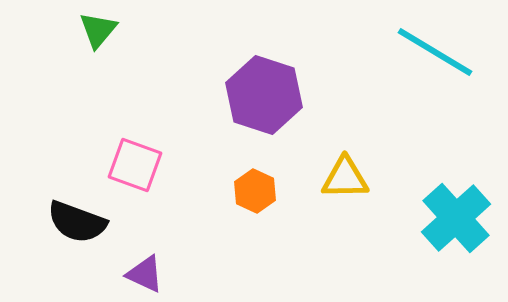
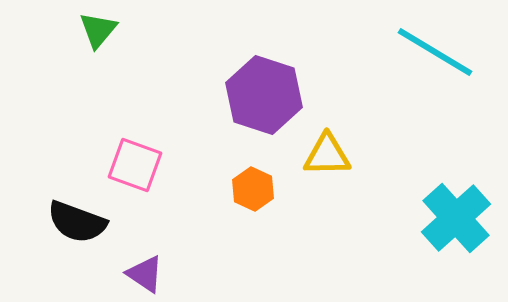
yellow triangle: moved 18 px left, 23 px up
orange hexagon: moved 2 px left, 2 px up
purple triangle: rotated 9 degrees clockwise
